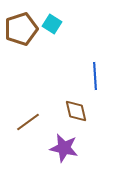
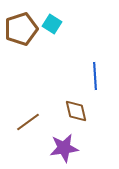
purple star: rotated 20 degrees counterclockwise
